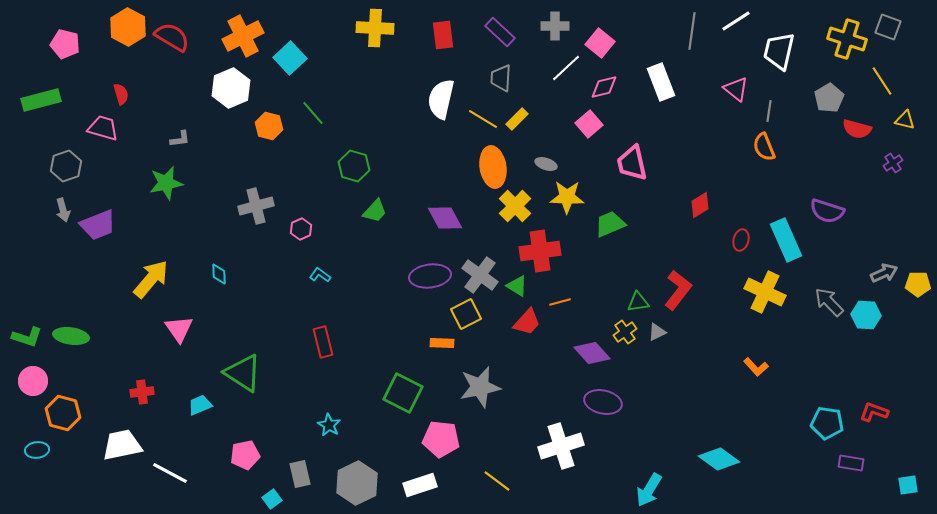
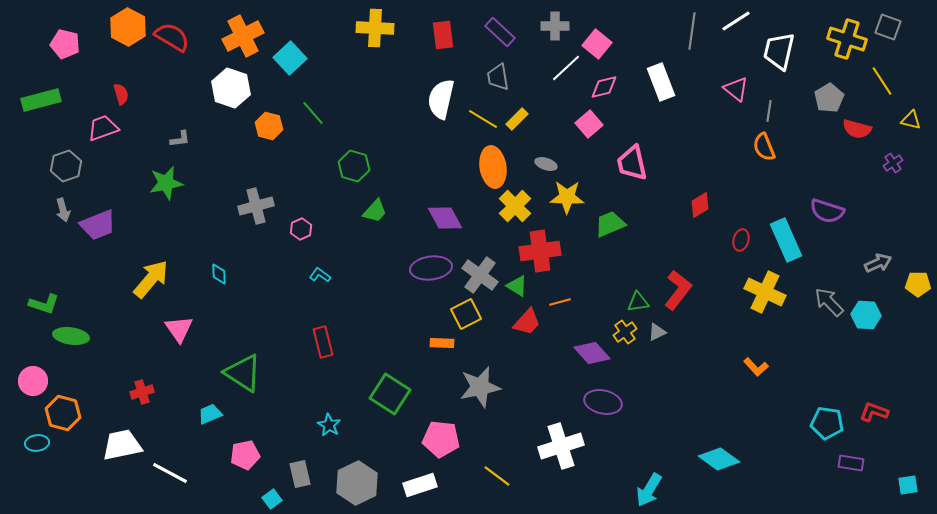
pink square at (600, 43): moved 3 px left, 1 px down
gray trapezoid at (501, 78): moved 3 px left, 1 px up; rotated 12 degrees counterclockwise
white hexagon at (231, 88): rotated 18 degrees counterclockwise
yellow triangle at (905, 120): moved 6 px right
pink trapezoid at (103, 128): rotated 36 degrees counterclockwise
gray arrow at (884, 273): moved 6 px left, 10 px up
purple ellipse at (430, 276): moved 1 px right, 8 px up
green L-shape at (27, 337): moved 17 px right, 33 px up
red cross at (142, 392): rotated 10 degrees counterclockwise
green square at (403, 393): moved 13 px left, 1 px down; rotated 6 degrees clockwise
cyan trapezoid at (200, 405): moved 10 px right, 9 px down
cyan ellipse at (37, 450): moved 7 px up
yellow line at (497, 481): moved 5 px up
